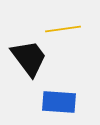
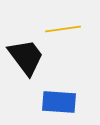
black trapezoid: moved 3 px left, 1 px up
